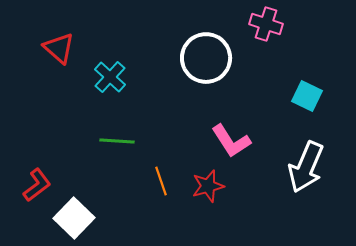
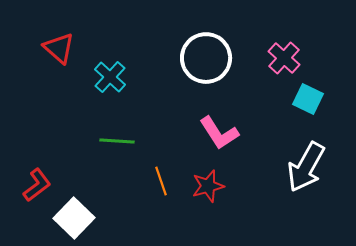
pink cross: moved 18 px right, 34 px down; rotated 24 degrees clockwise
cyan square: moved 1 px right, 3 px down
pink L-shape: moved 12 px left, 8 px up
white arrow: rotated 6 degrees clockwise
